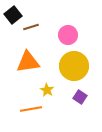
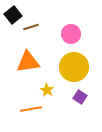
pink circle: moved 3 px right, 1 px up
yellow circle: moved 1 px down
